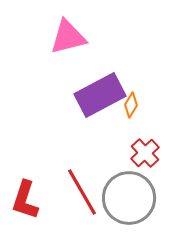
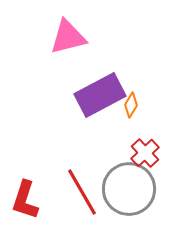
gray circle: moved 9 px up
